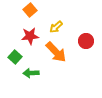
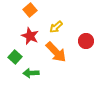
red star: rotated 30 degrees clockwise
